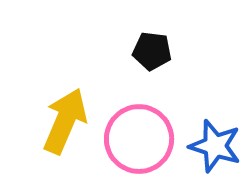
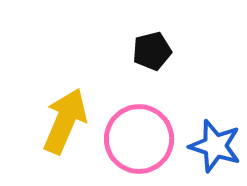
black pentagon: rotated 21 degrees counterclockwise
